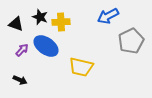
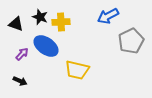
purple arrow: moved 4 px down
yellow trapezoid: moved 4 px left, 3 px down
black arrow: moved 1 px down
